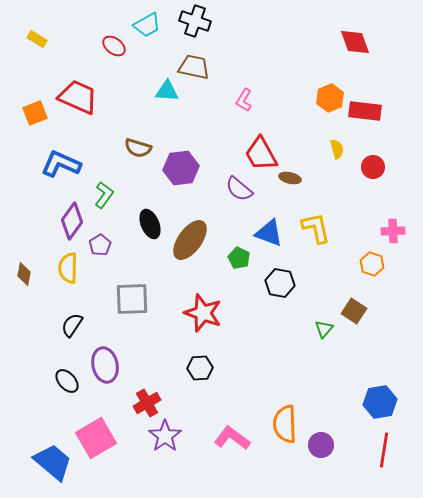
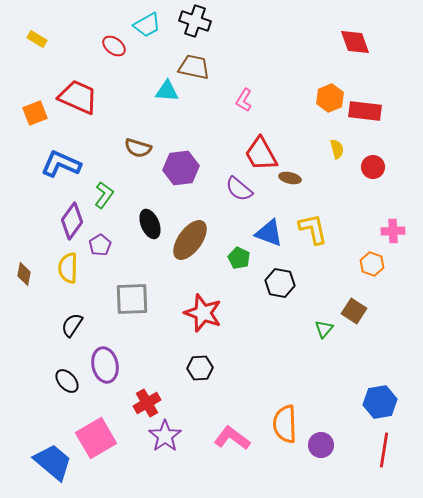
yellow L-shape at (316, 228): moved 3 px left, 1 px down
